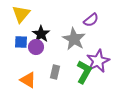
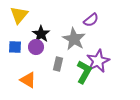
yellow triangle: moved 2 px left, 1 px down
blue square: moved 6 px left, 5 px down
gray rectangle: moved 3 px right, 8 px up
